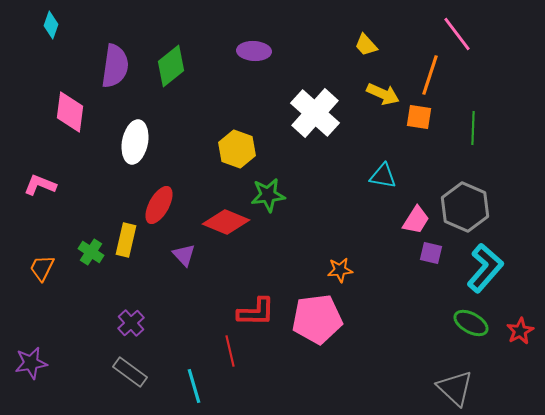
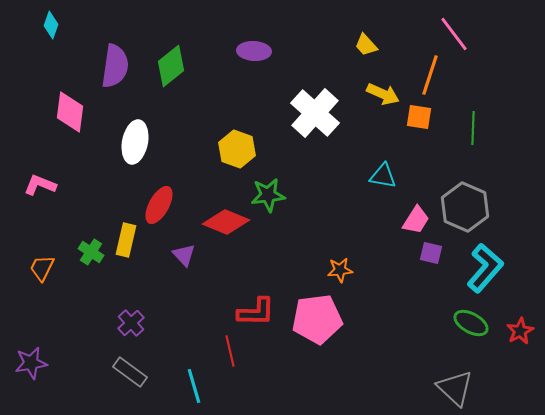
pink line: moved 3 px left
